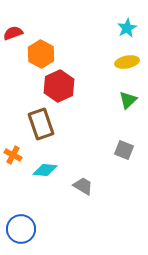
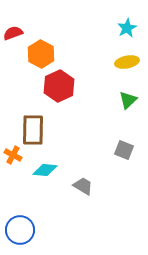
brown rectangle: moved 8 px left, 6 px down; rotated 20 degrees clockwise
blue circle: moved 1 px left, 1 px down
